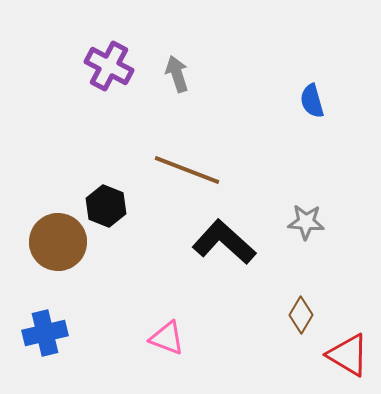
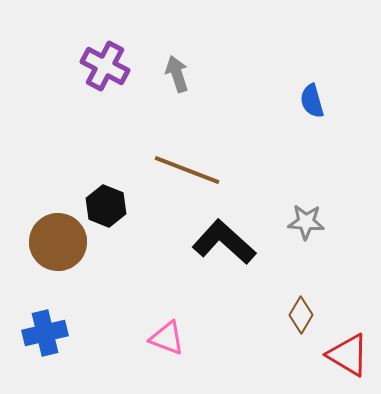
purple cross: moved 4 px left
